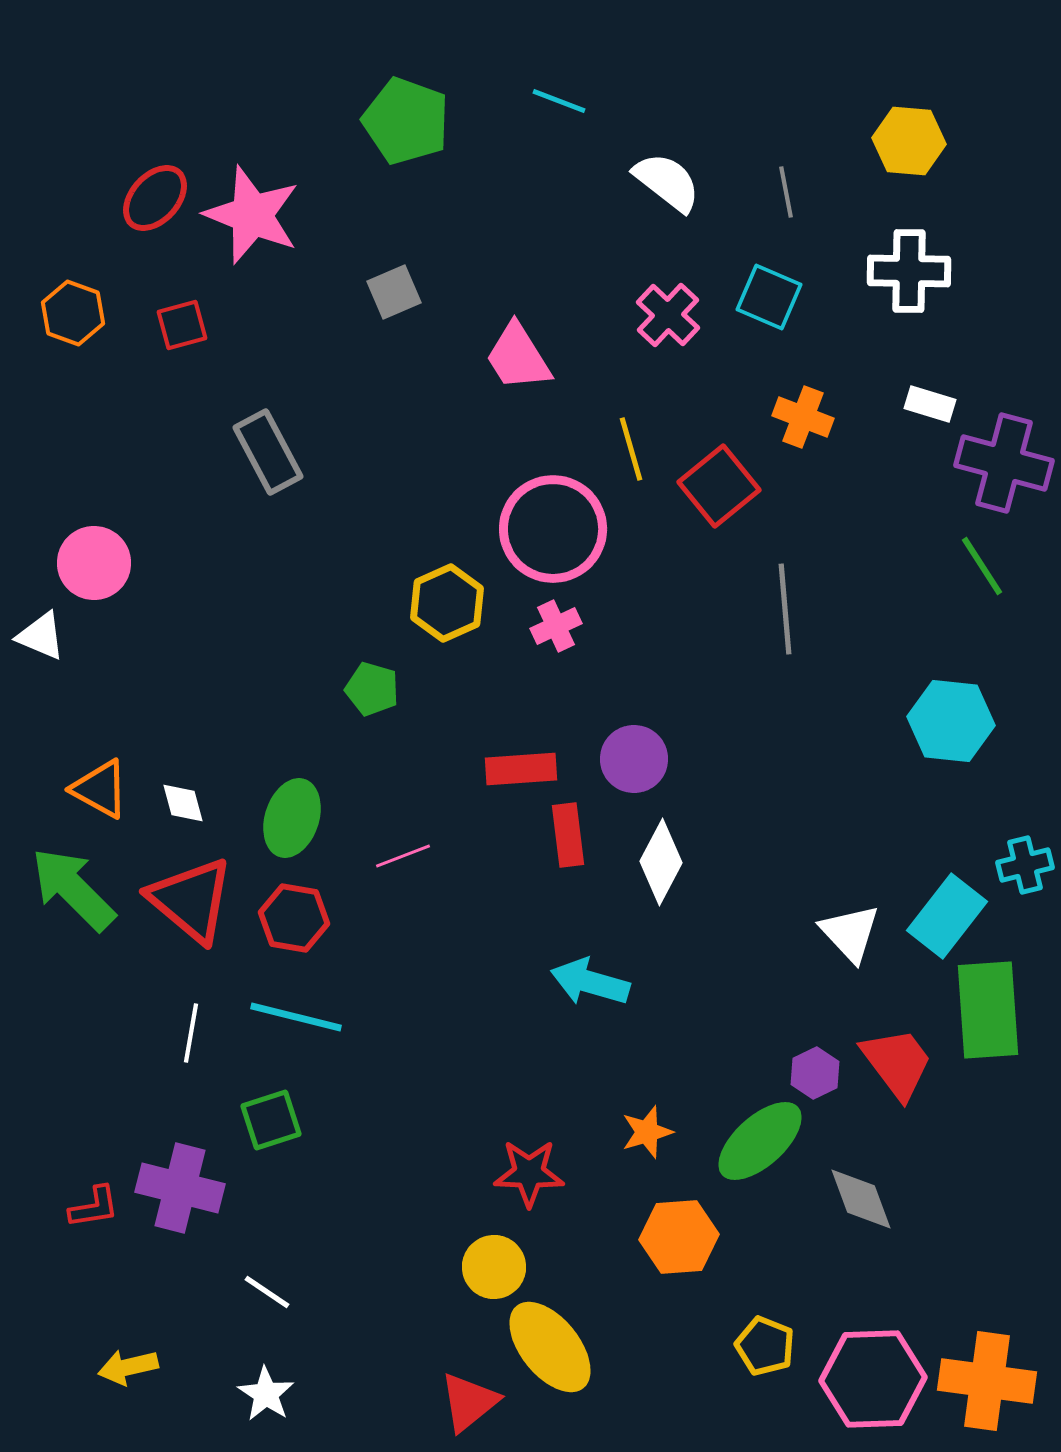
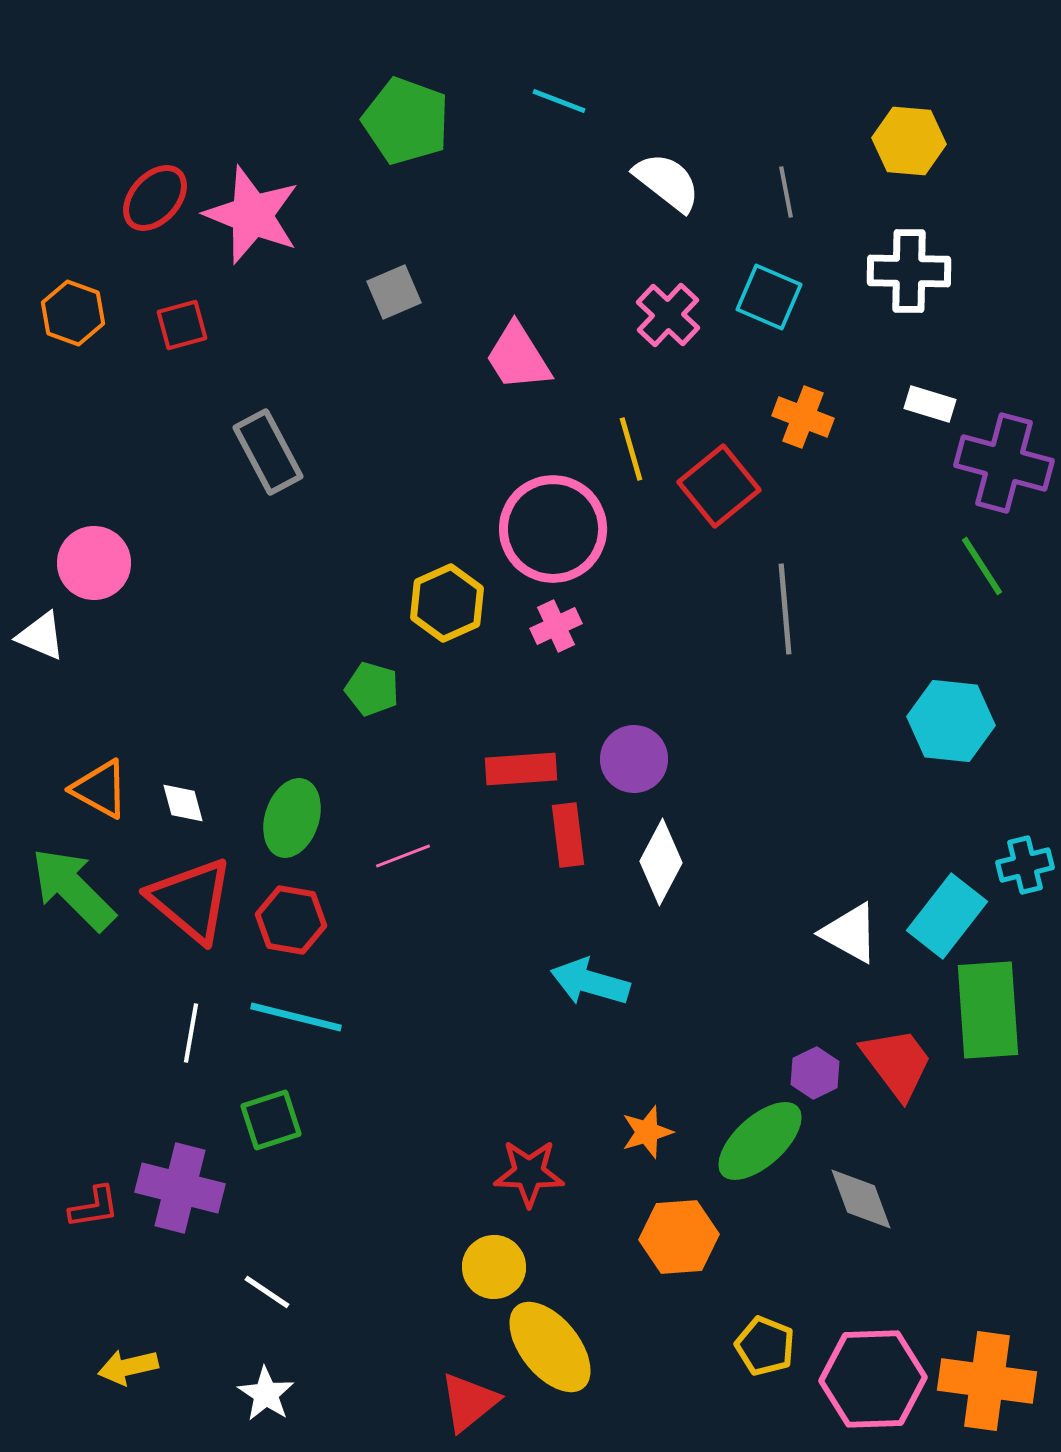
red hexagon at (294, 918): moved 3 px left, 2 px down
white triangle at (850, 933): rotated 18 degrees counterclockwise
